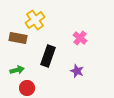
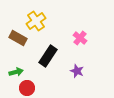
yellow cross: moved 1 px right, 1 px down
brown rectangle: rotated 18 degrees clockwise
black rectangle: rotated 15 degrees clockwise
green arrow: moved 1 px left, 2 px down
